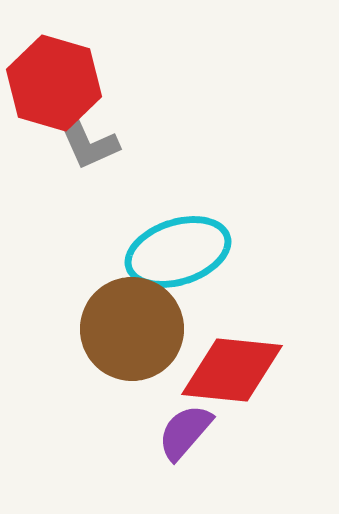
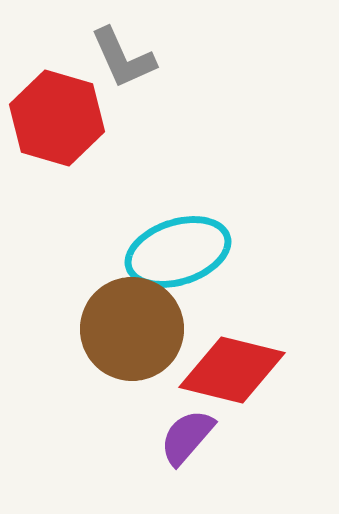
red hexagon: moved 3 px right, 35 px down
gray L-shape: moved 37 px right, 82 px up
red diamond: rotated 8 degrees clockwise
purple semicircle: moved 2 px right, 5 px down
